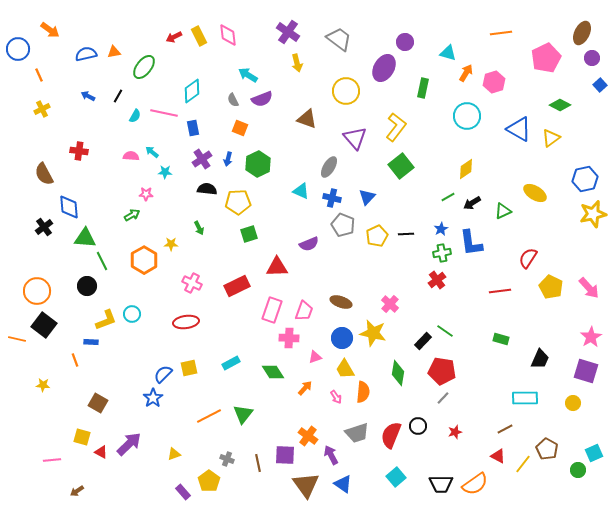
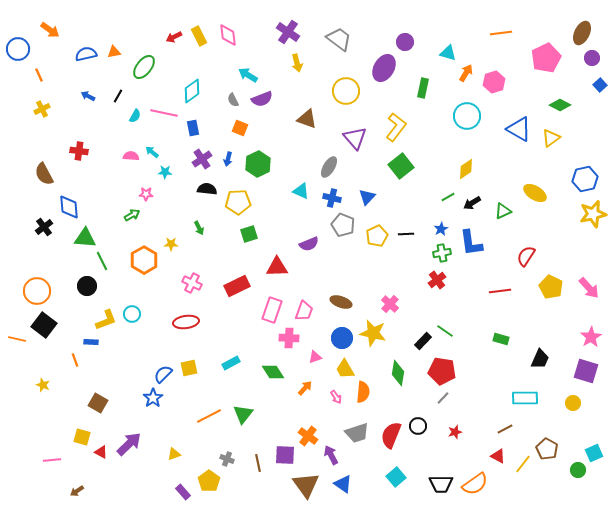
red semicircle at (528, 258): moved 2 px left, 2 px up
yellow star at (43, 385): rotated 16 degrees clockwise
